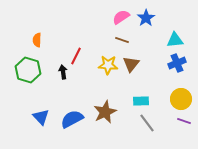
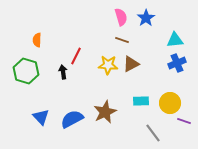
pink semicircle: rotated 108 degrees clockwise
brown triangle: rotated 24 degrees clockwise
green hexagon: moved 2 px left, 1 px down
yellow circle: moved 11 px left, 4 px down
gray line: moved 6 px right, 10 px down
